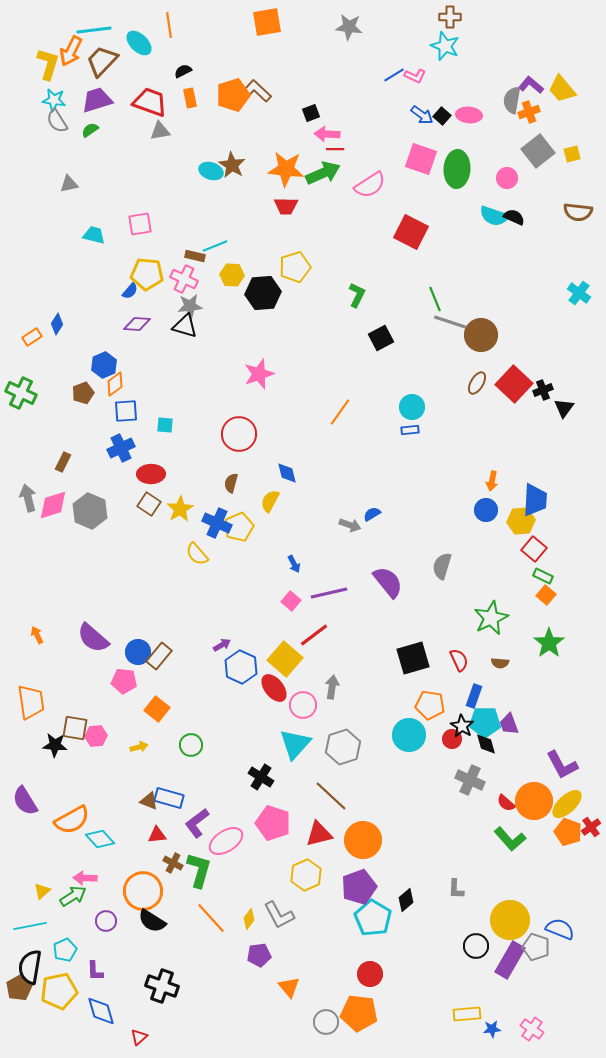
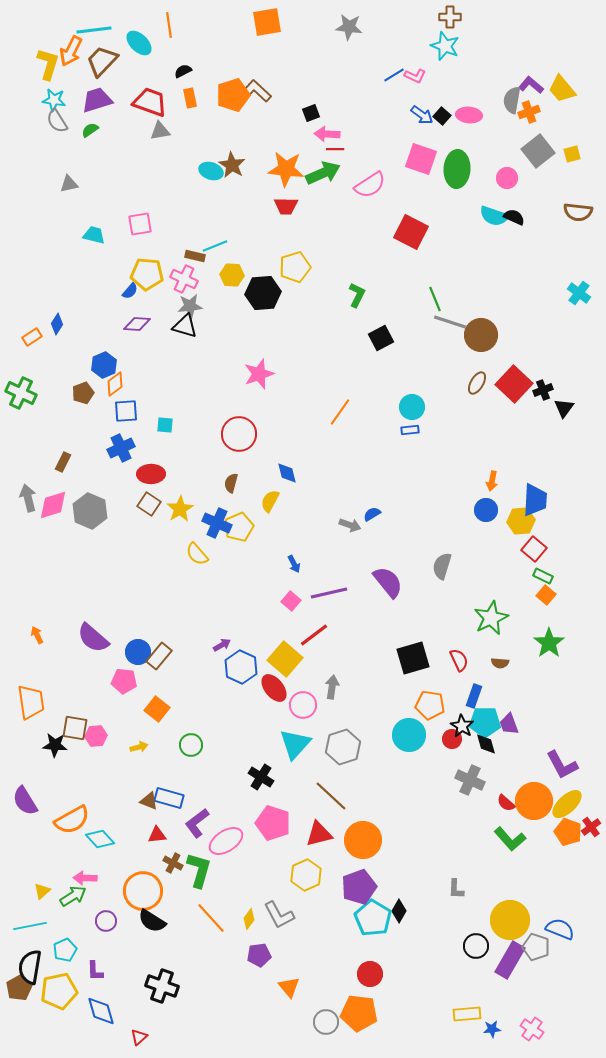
black diamond at (406, 900): moved 7 px left, 11 px down; rotated 20 degrees counterclockwise
